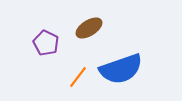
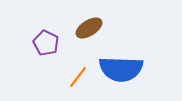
blue semicircle: rotated 21 degrees clockwise
